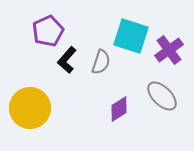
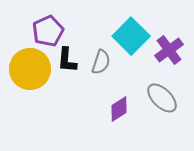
cyan square: rotated 27 degrees clockwise
black L-shape: rotated 36 degrees counterclockwise
gray ellipse: moved 2 px down
yellow circle: moved 39 px up
